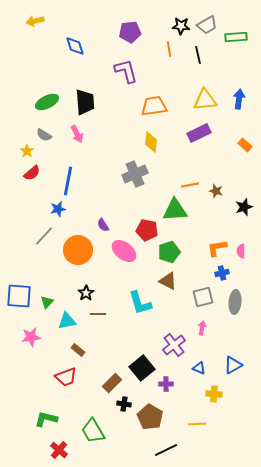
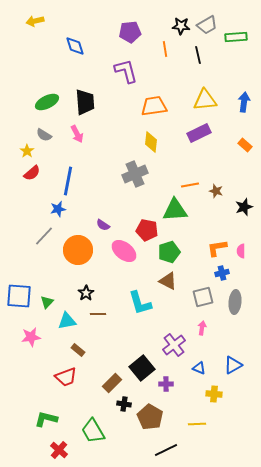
orange line at (169, 49): moved 4 px left
blue arrow at (239, 99): moved 5 px right, 3 px down
purple semicircle at (103, 225): rotated 24 degrees counterclockwise
